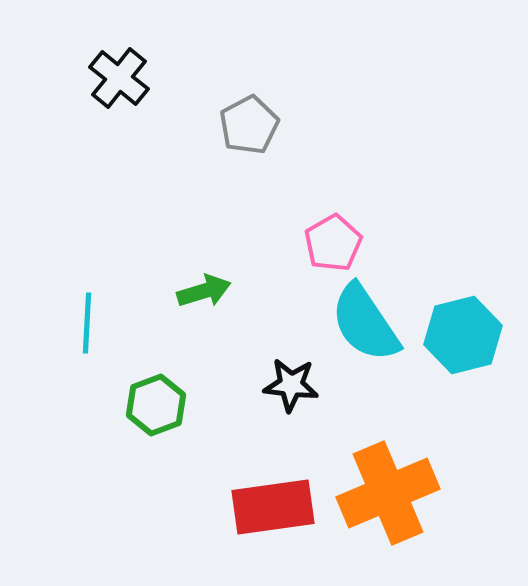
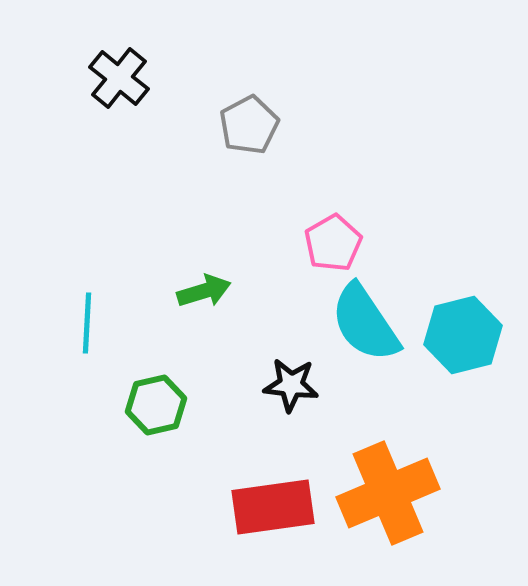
green hexagon: rotated 8 degrees clockwise
